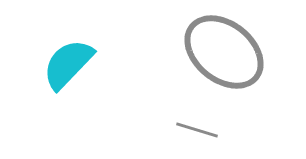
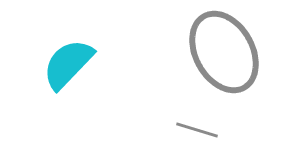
gray ellipse: rotated 22 degrees clockwise
